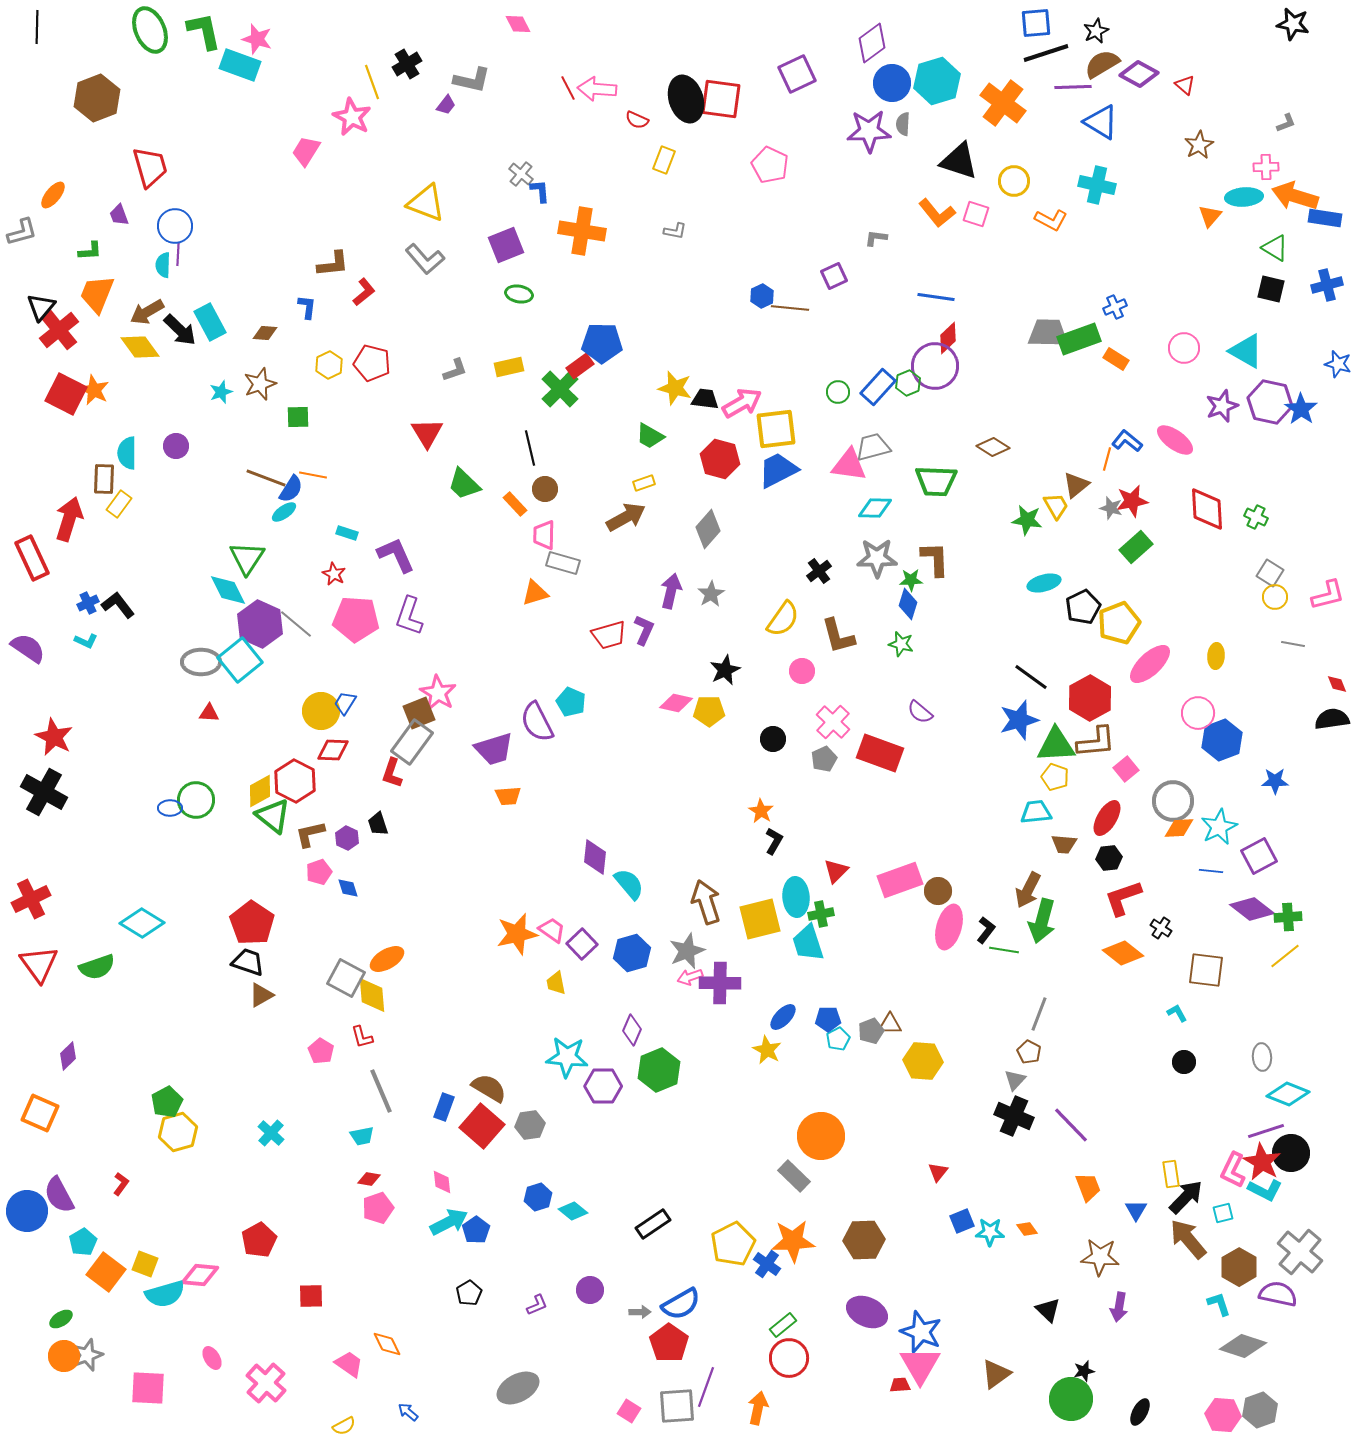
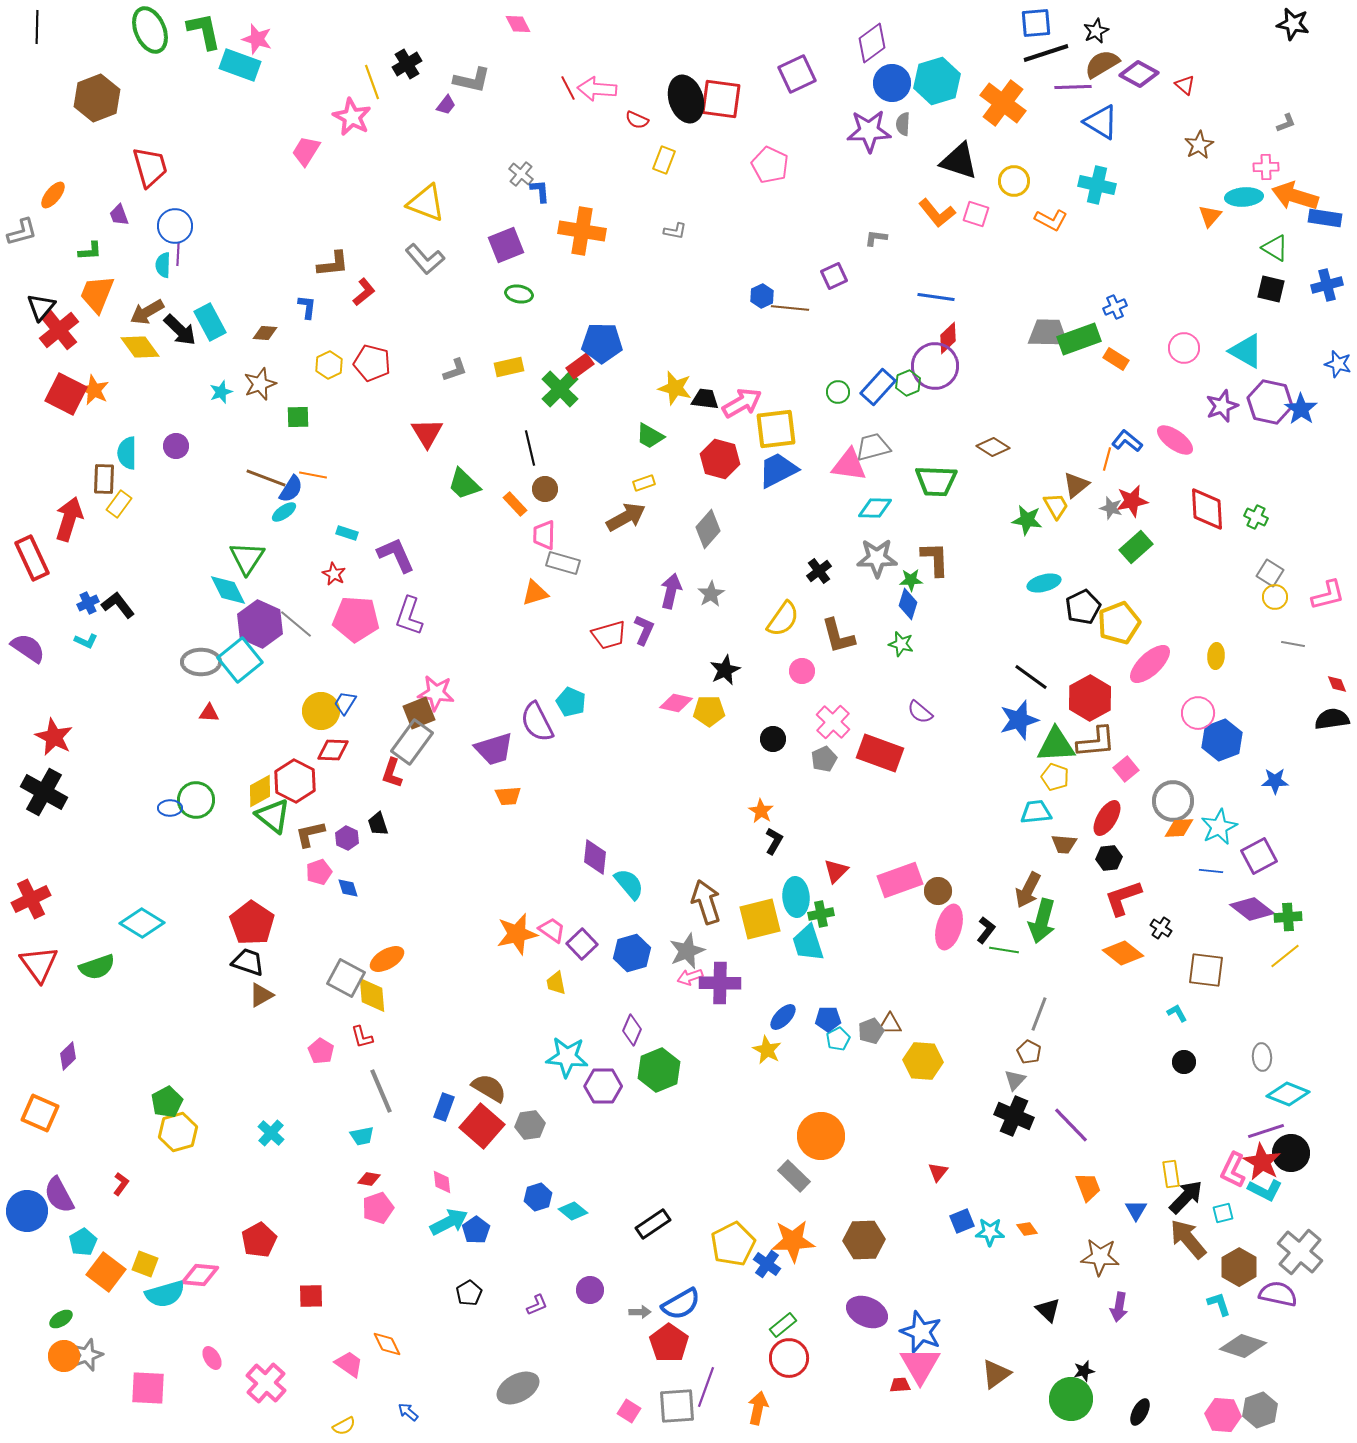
pink star at (438, 693): moved 2 px left; rotated 24 degrees counterclockwise
